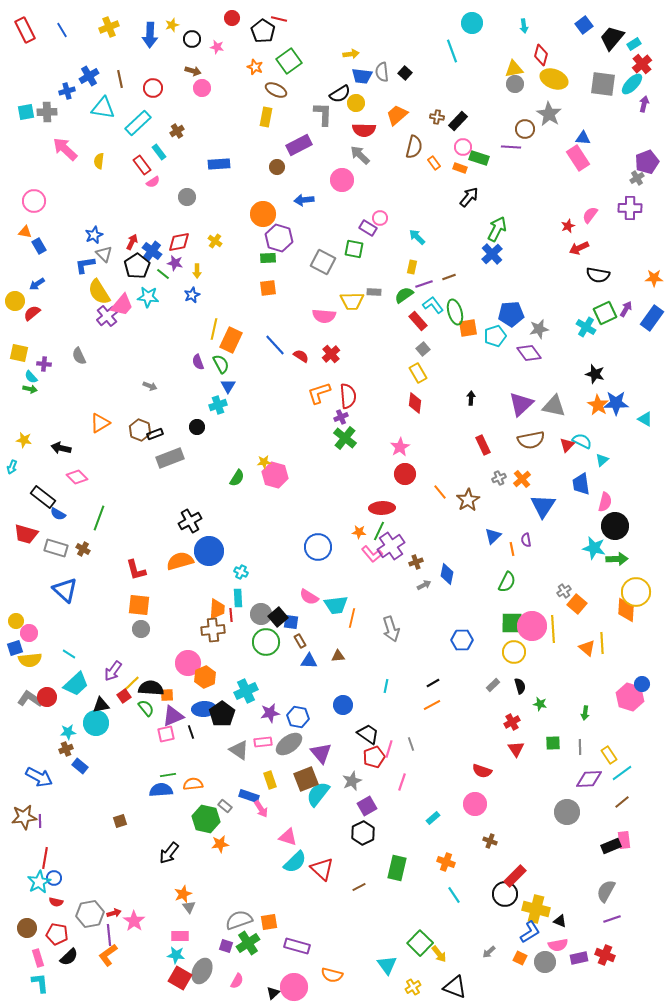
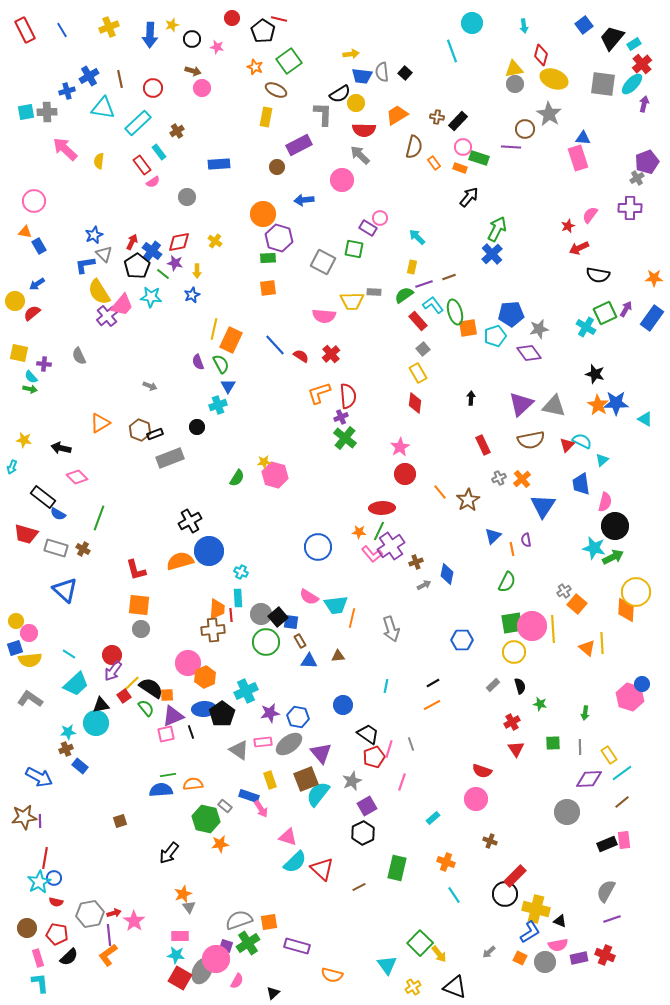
orange trapezoid at (397, 115): rotated 10 degrees clockwise
pink rectangle at (578, 158): rotated 15 degrees clockwise
cyan star at (148, 297): moved 3 px right
green arrow at (617, 559): moved 4 px left, 2 px up; rotated 25 degrees counterclockwise
green square at (512, 623): rotated 10 degrees counterclockwise
black semicircle at (151, 688): rotated 30 degrees clockwise
red circle at (47, 697): moved 65 px right, 42 px up
pink circle at (475, 804): moved 1 px right, 5 px up
black rectangle at (611, 846): moved 4 px left, 2 px up
pink circle at (294, 987): moved 78 px left, 28 px up
